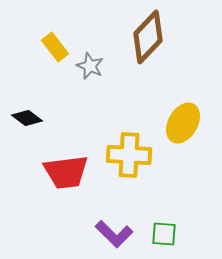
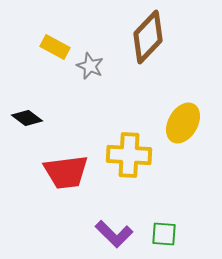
yellow rectangle: rotated 24 degrees counterclockwise
